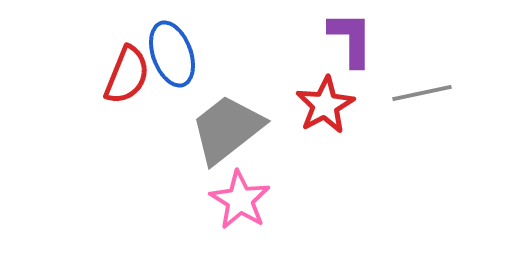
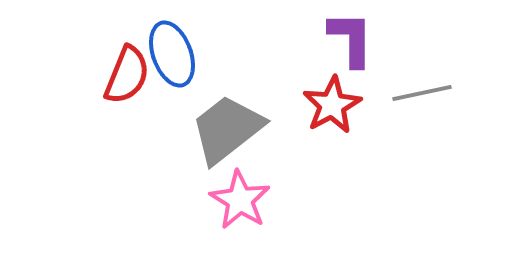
red star: moved 7 px right
